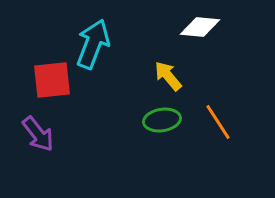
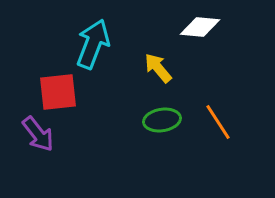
yellow arrow: moved 10 px left, 8 px up
red square: moved 6 px right, 12 px down
